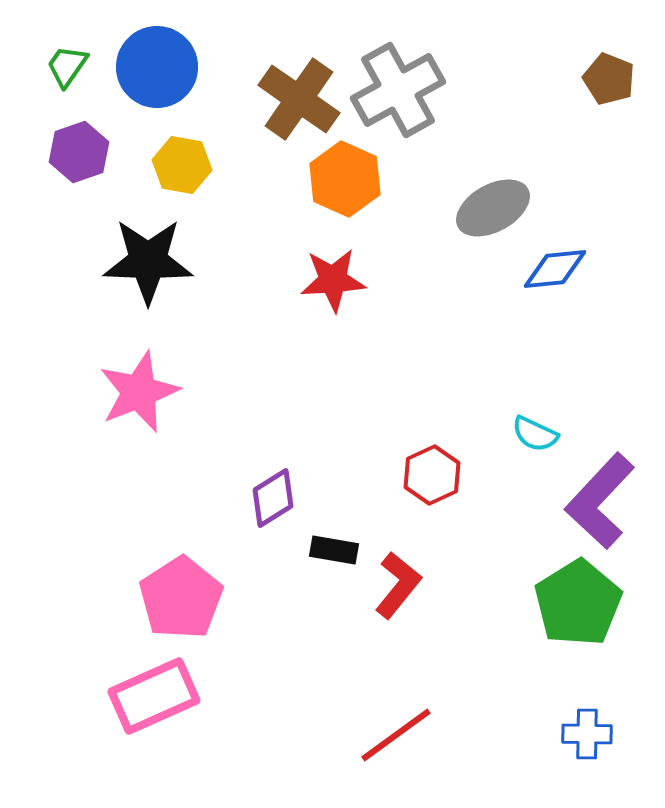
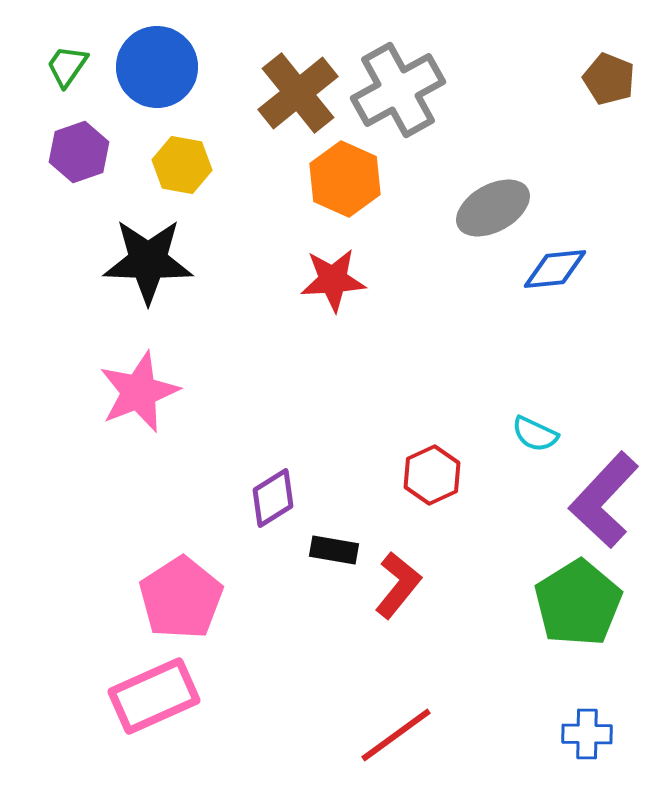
brown cross: moved 1 px left, 6 px up; rotated 16 degrees clockwise
purple L-shape: moved 4 px right, 1 px up
